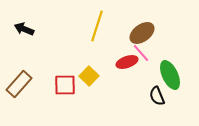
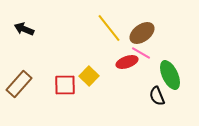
yellow line: moved 12 px right, 2 px down; rotated 56 degrees counterclockwise
pink line: rotated 18 degrees counterclockwise
